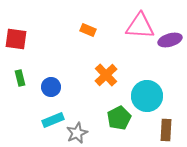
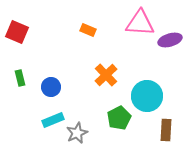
pink triangle: moved 3 px up
red square: moved 1 px right, 7 px up; rotated 15 degrees clockwise
